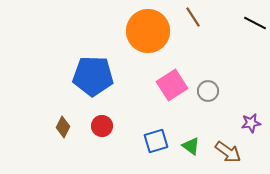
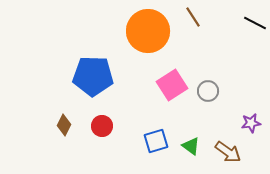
brown diamond: moved 1 px right, 2 px up
